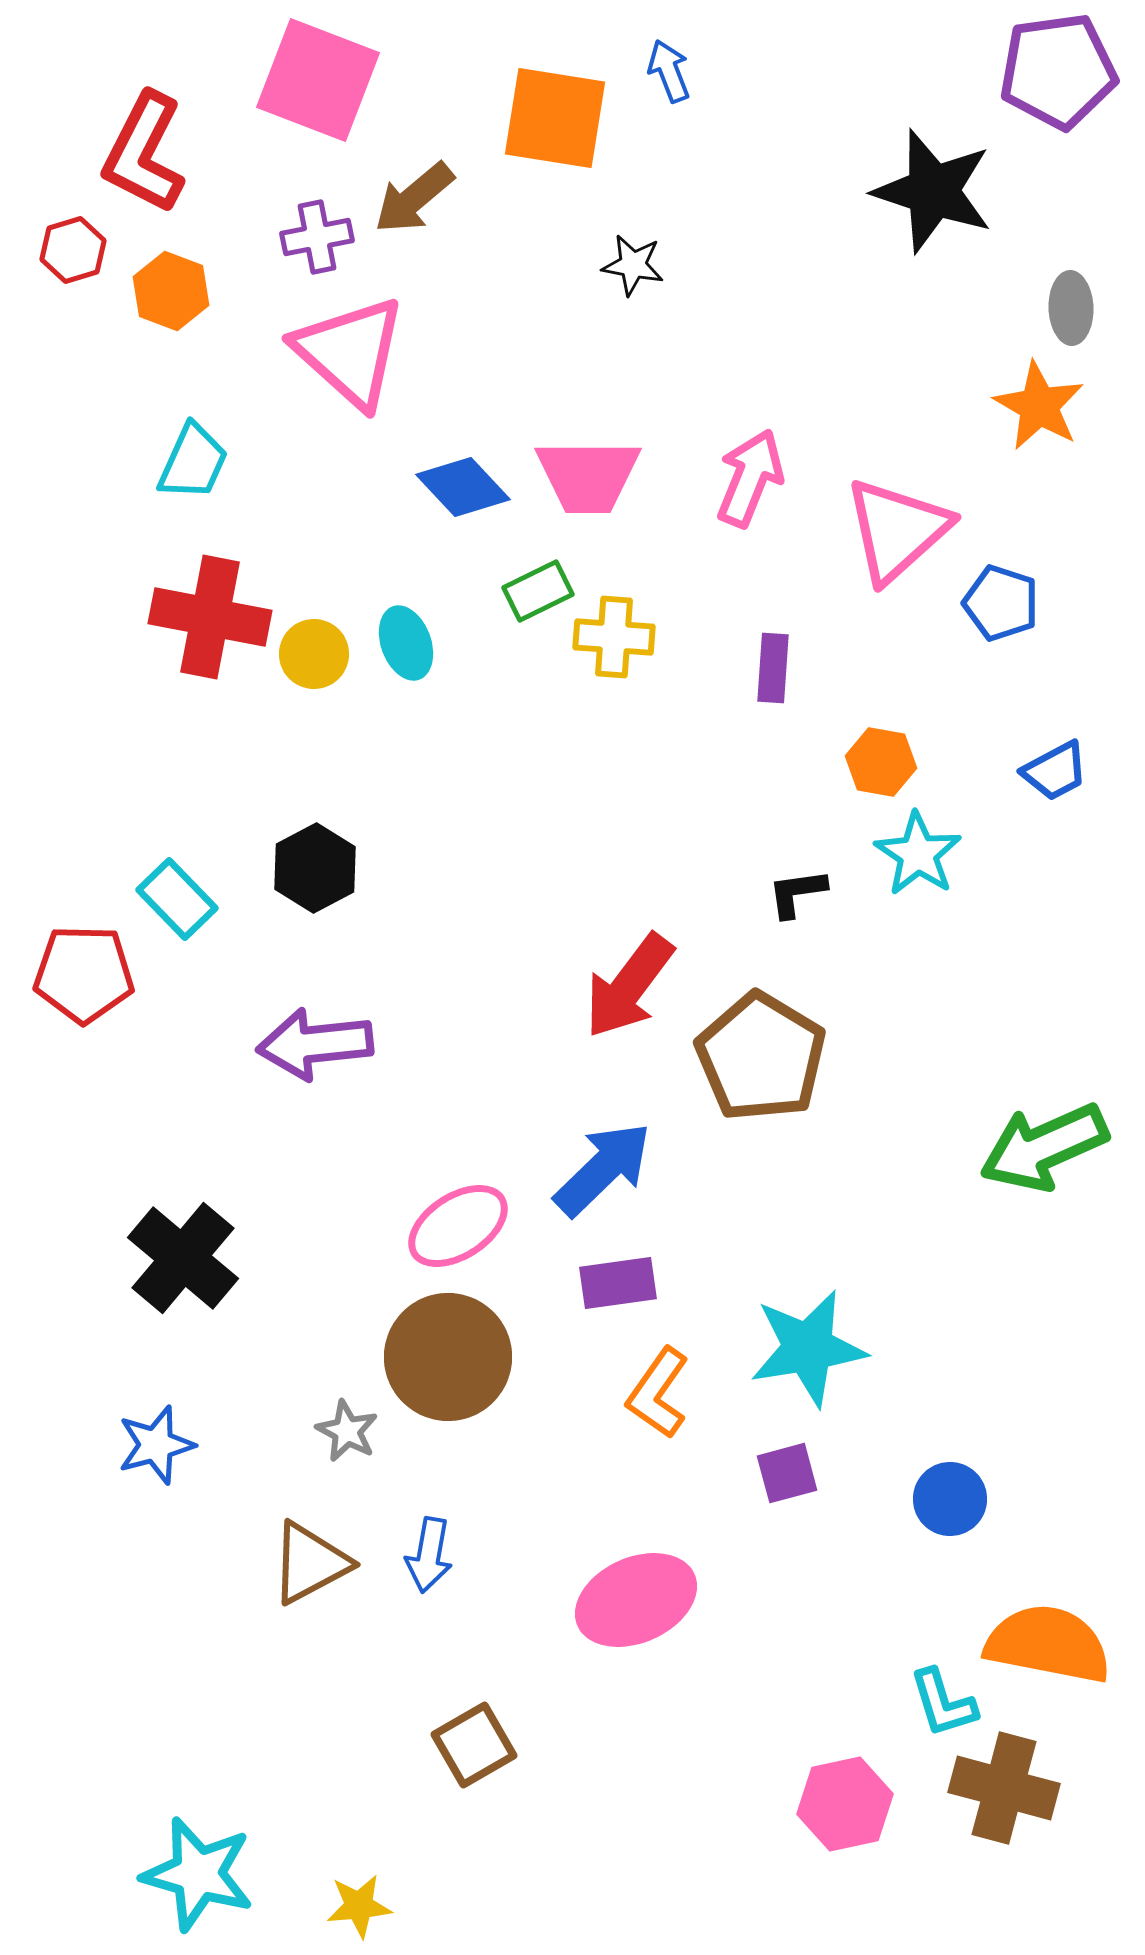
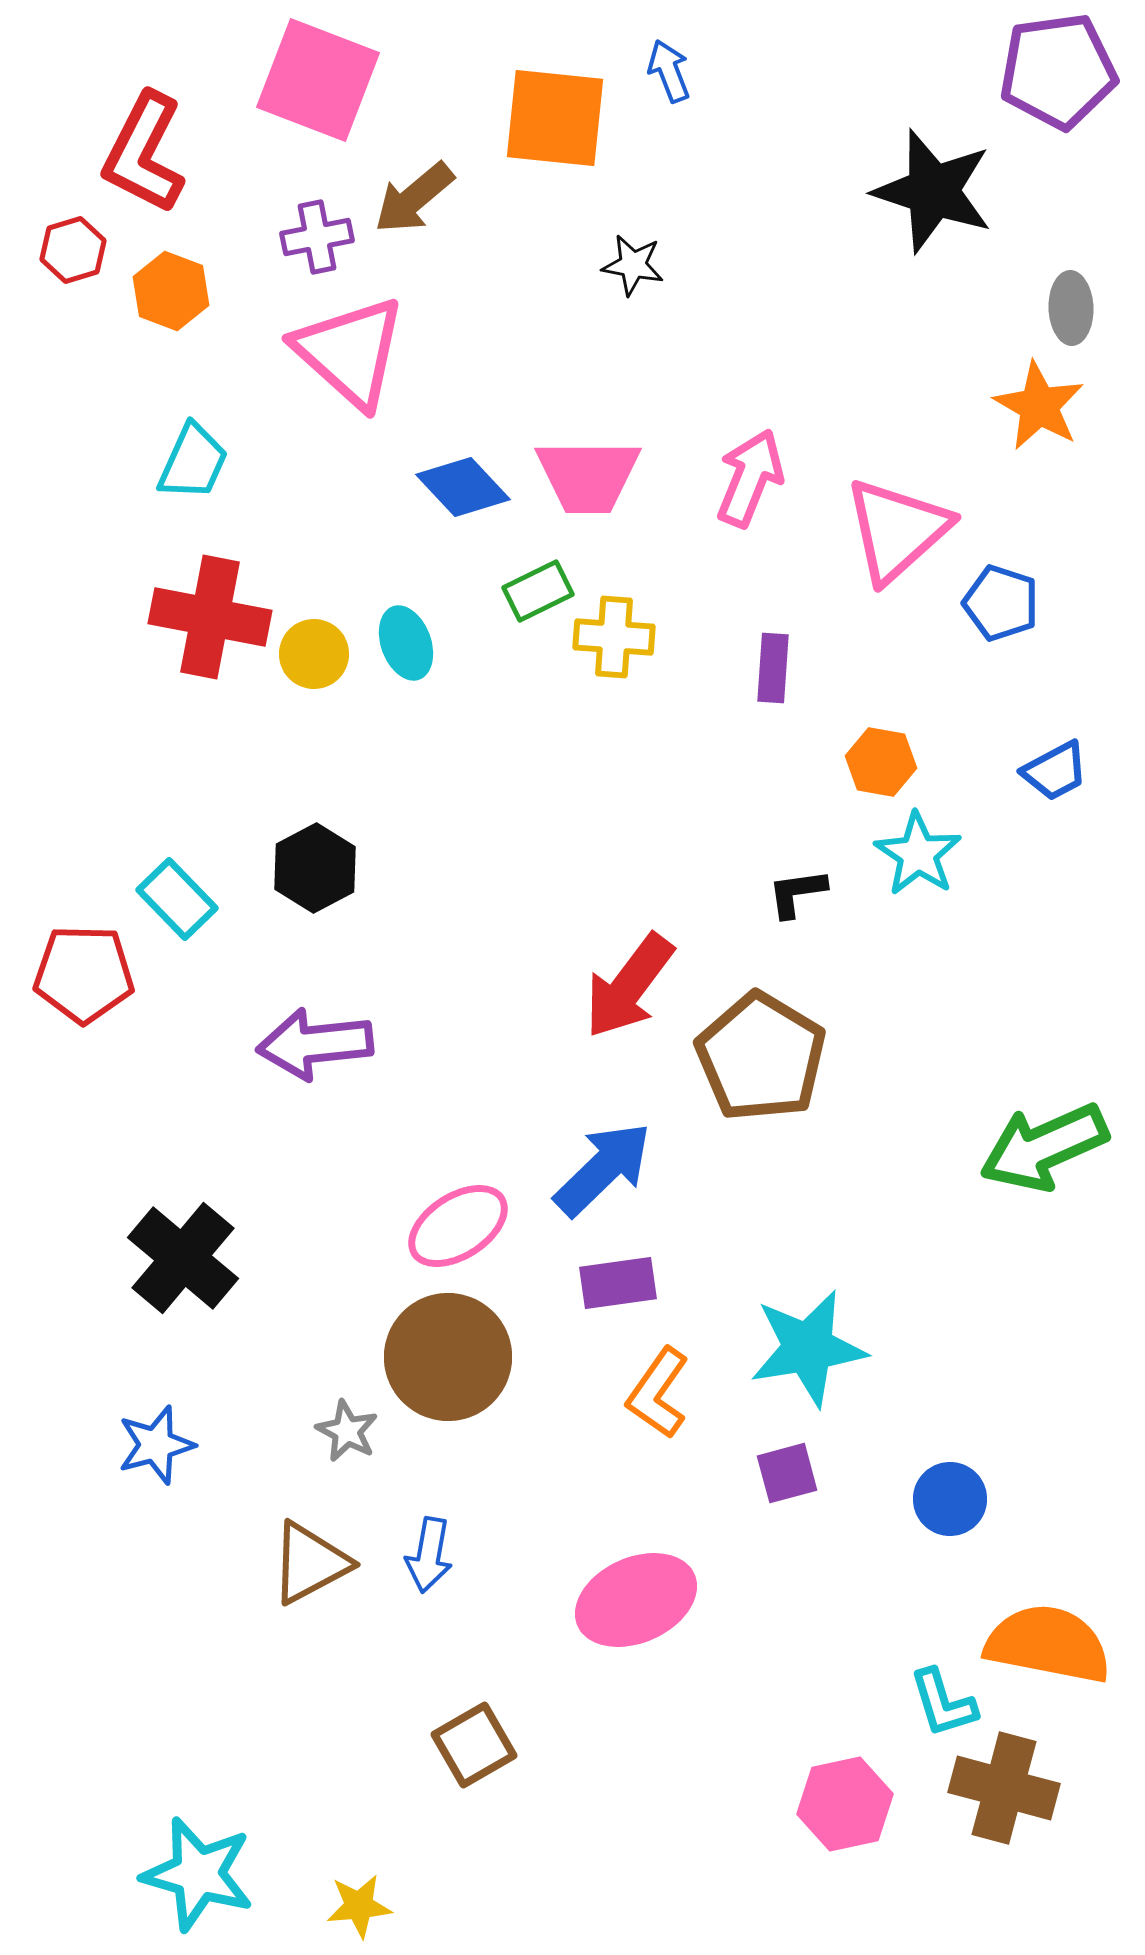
orange square at (555, 118): rotated 3 degrees counterclockwise
